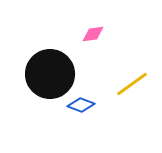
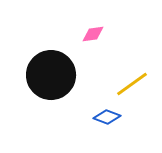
black circle: moved 1 px right, 1 px down
blue diamond: moved 26 px right, 12 px down
